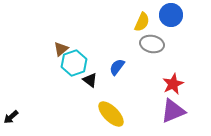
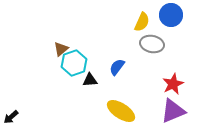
black triangle: rotated 42 degrees counterclockwise
yellow ellipse: moved 10 px right, 3 px up; rotated 12 degrees counterclockwise
